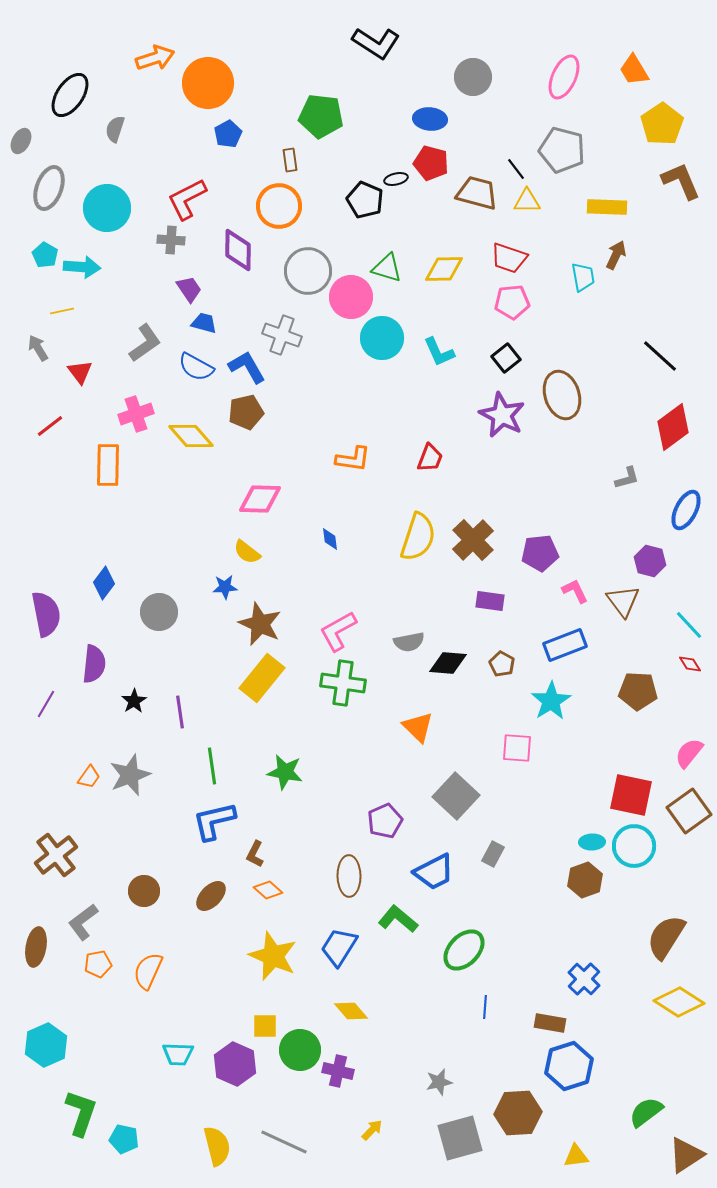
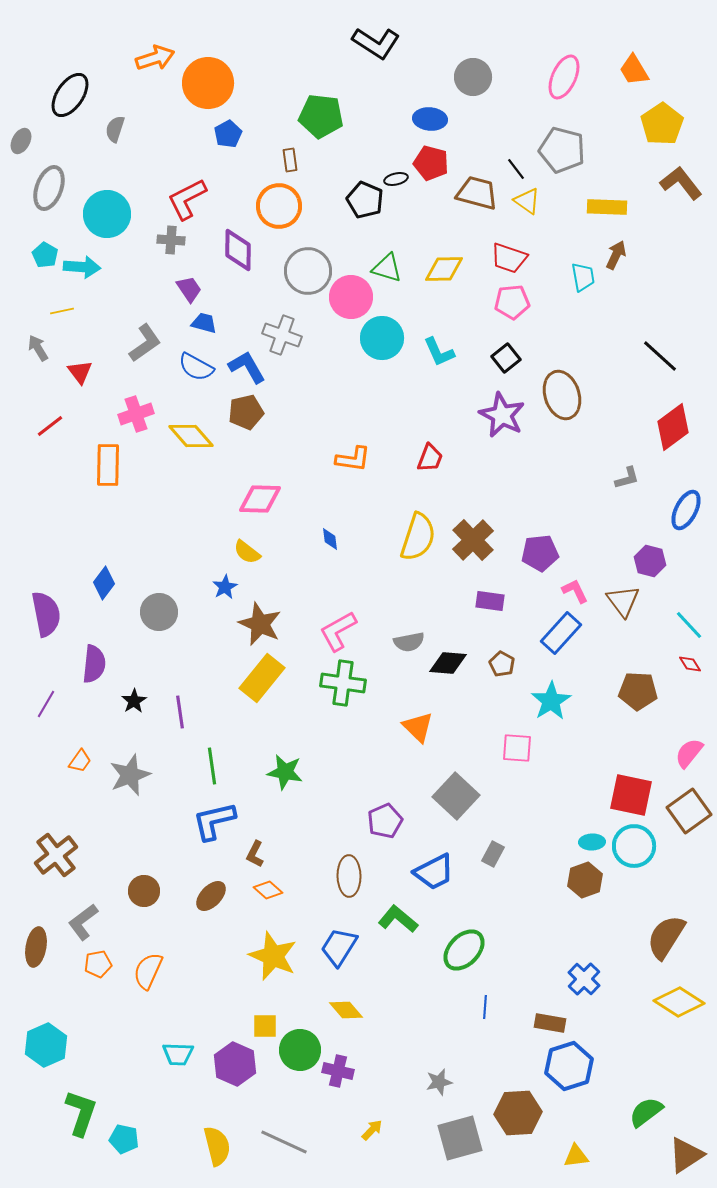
brown L-shape at (681, 181): moved 2 px down; rotated 15 degrees counterclockwise
yellow triangle at (527, 201): rotated 36 degrees clockwise
cyan circle at (107, 208): moved 6 px down
blue star at (225, 587): rotated 25 degrees counterclockwise
blue rectangle at (565, 645): moved 4 px left, 12 px up; rotated 27 degrees counterclockwise
orange trapezoid at (89, 777): moved 9 px left, 16 px up
yellow diamond at (351, 1011): moved 5 px left, 1 px up
